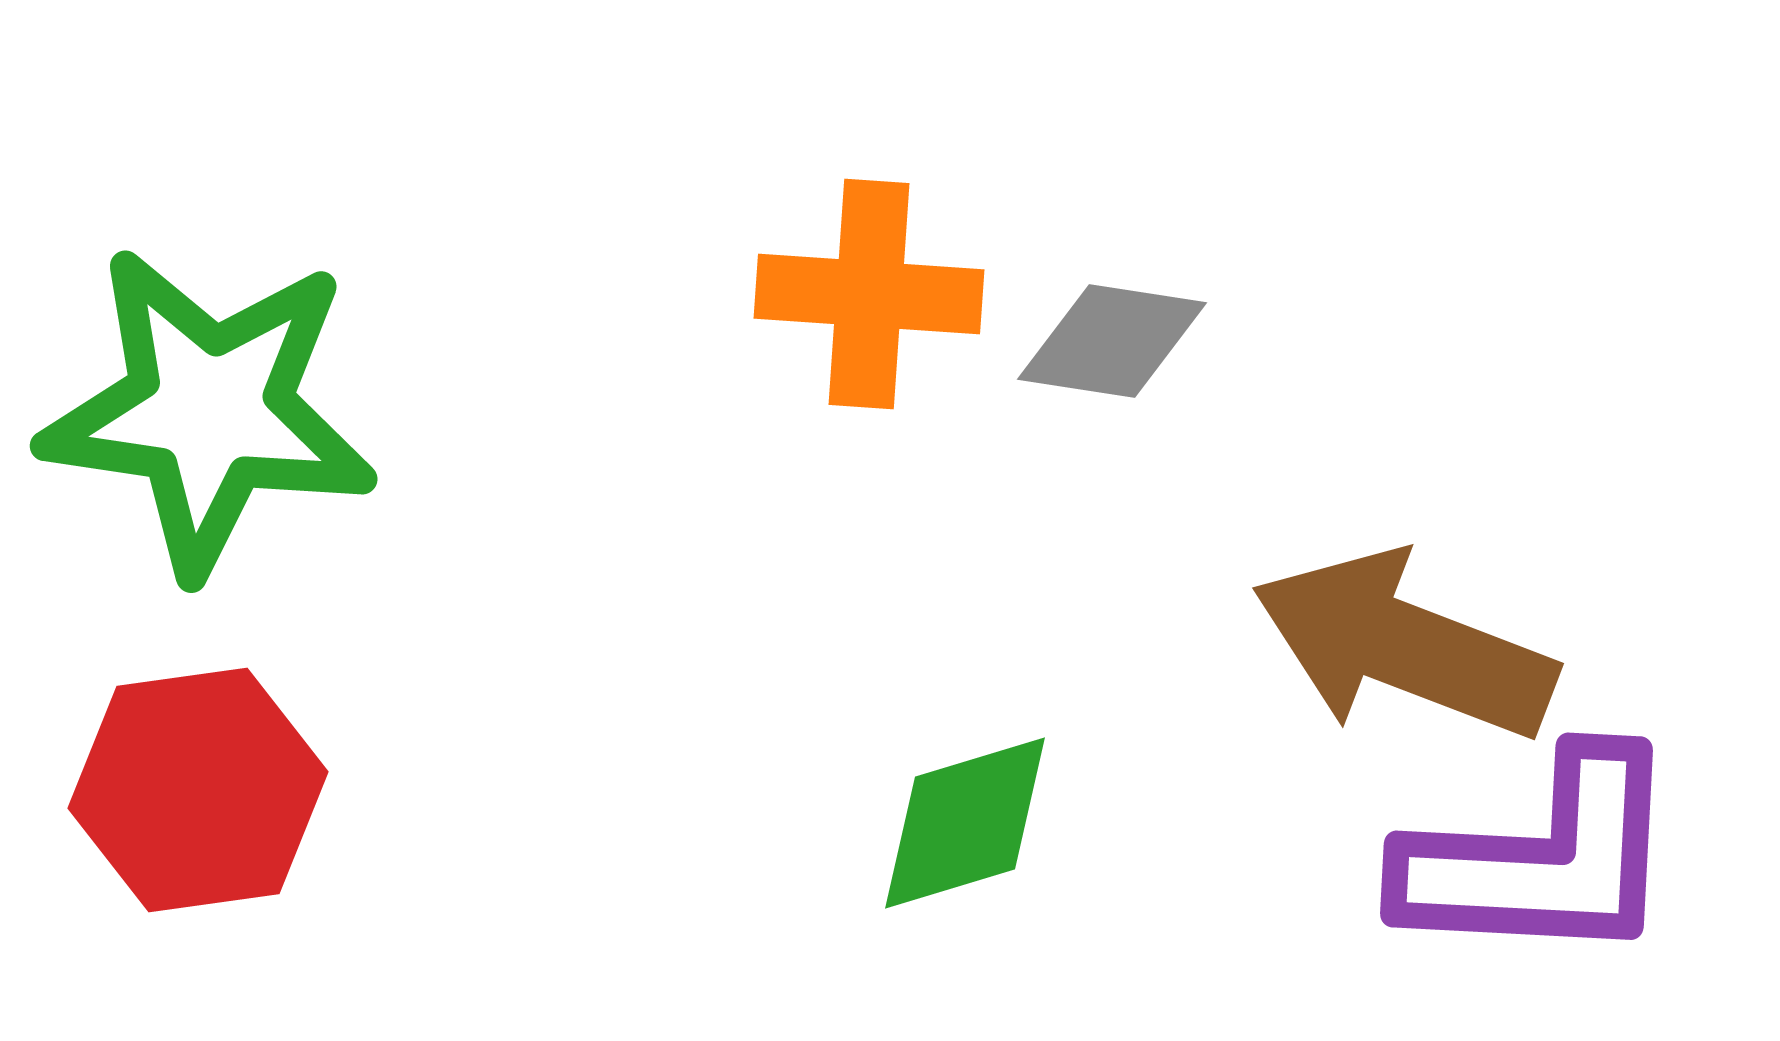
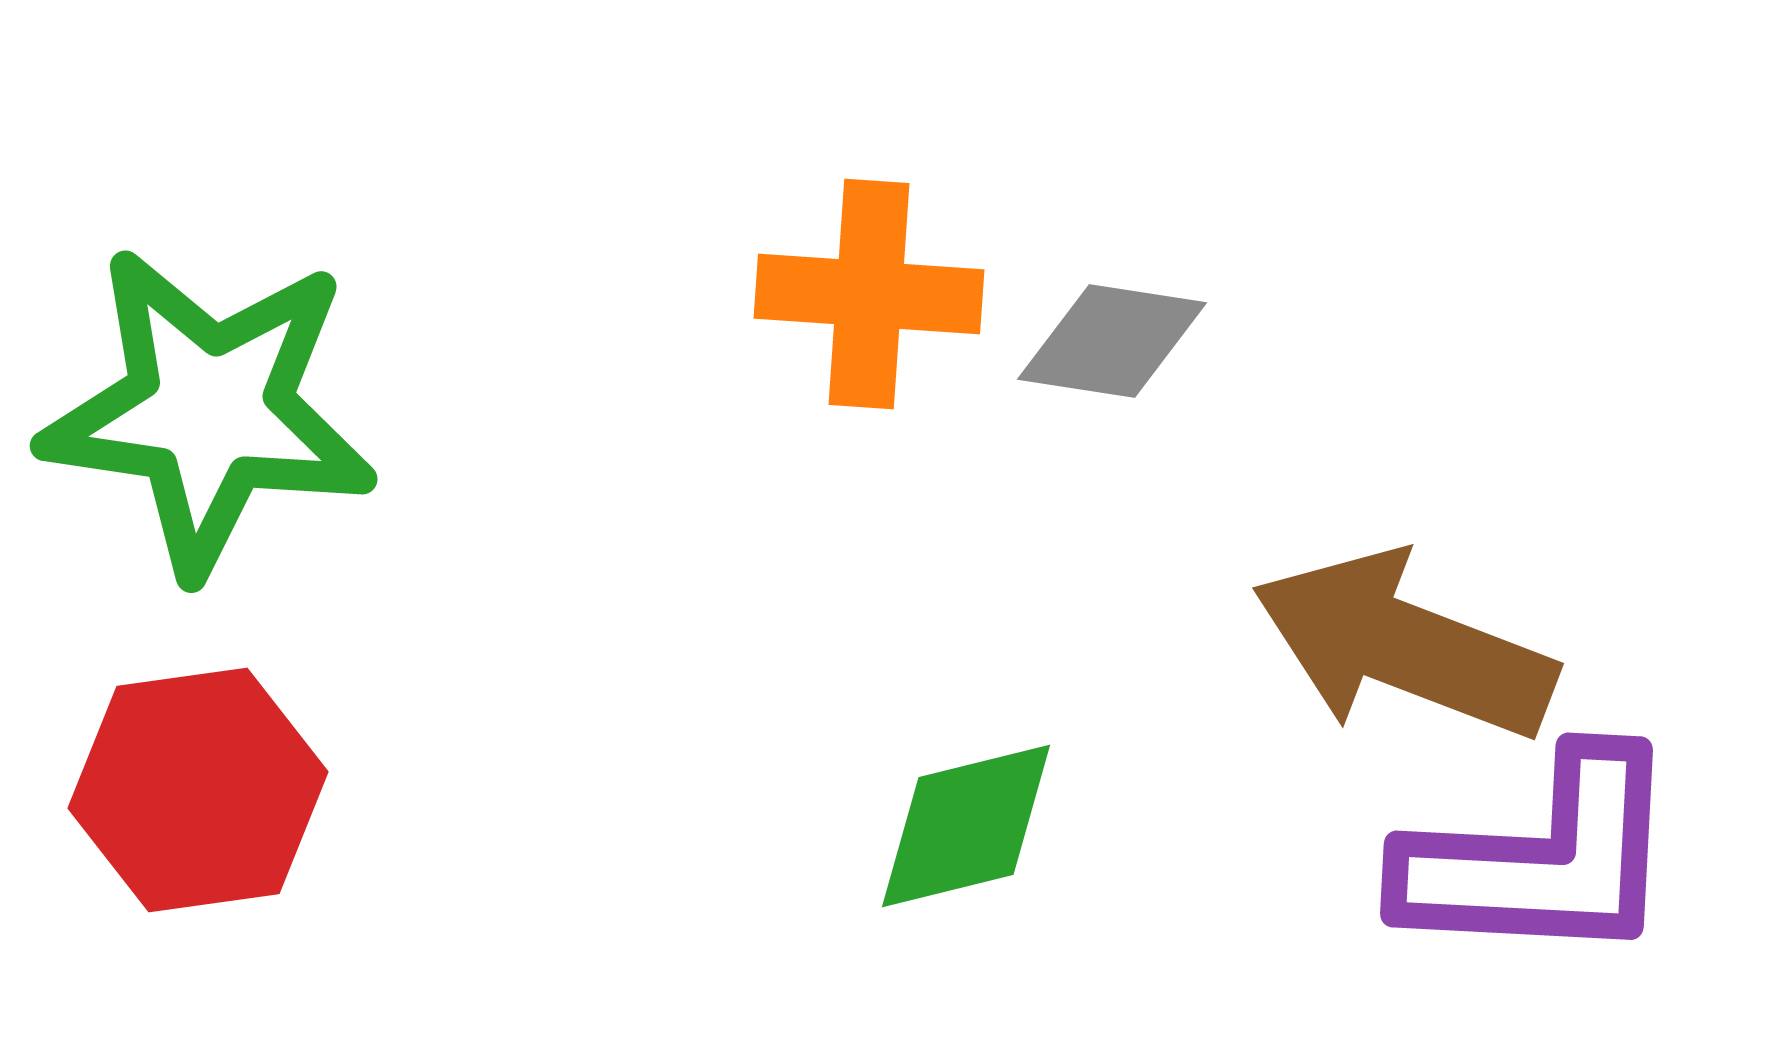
green diamond: moved 1 px right, 3 px down; rotated 3 degrees clockwise
